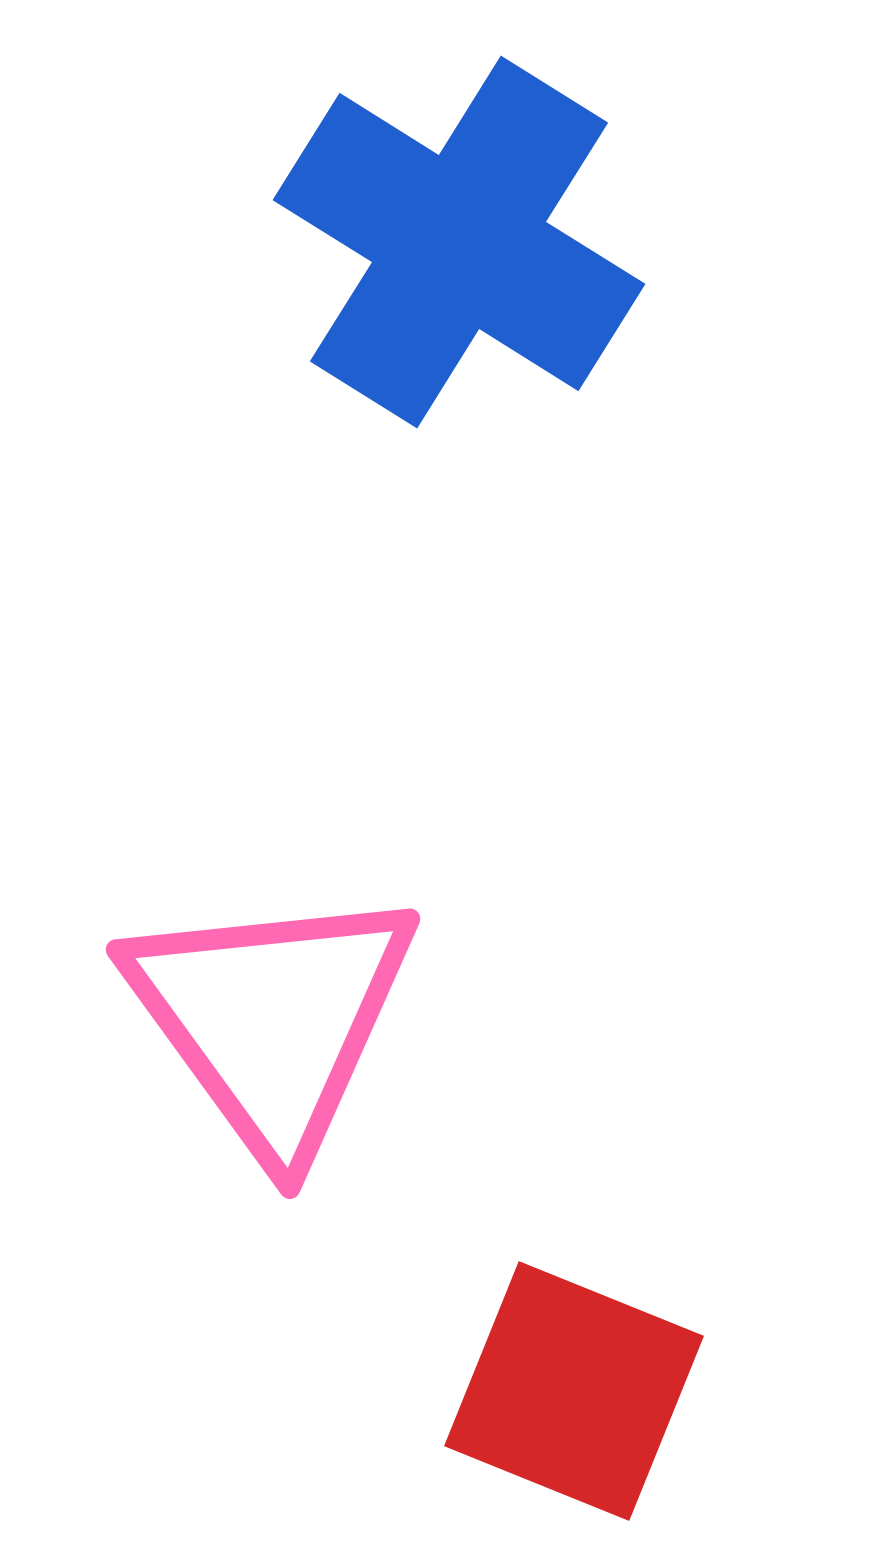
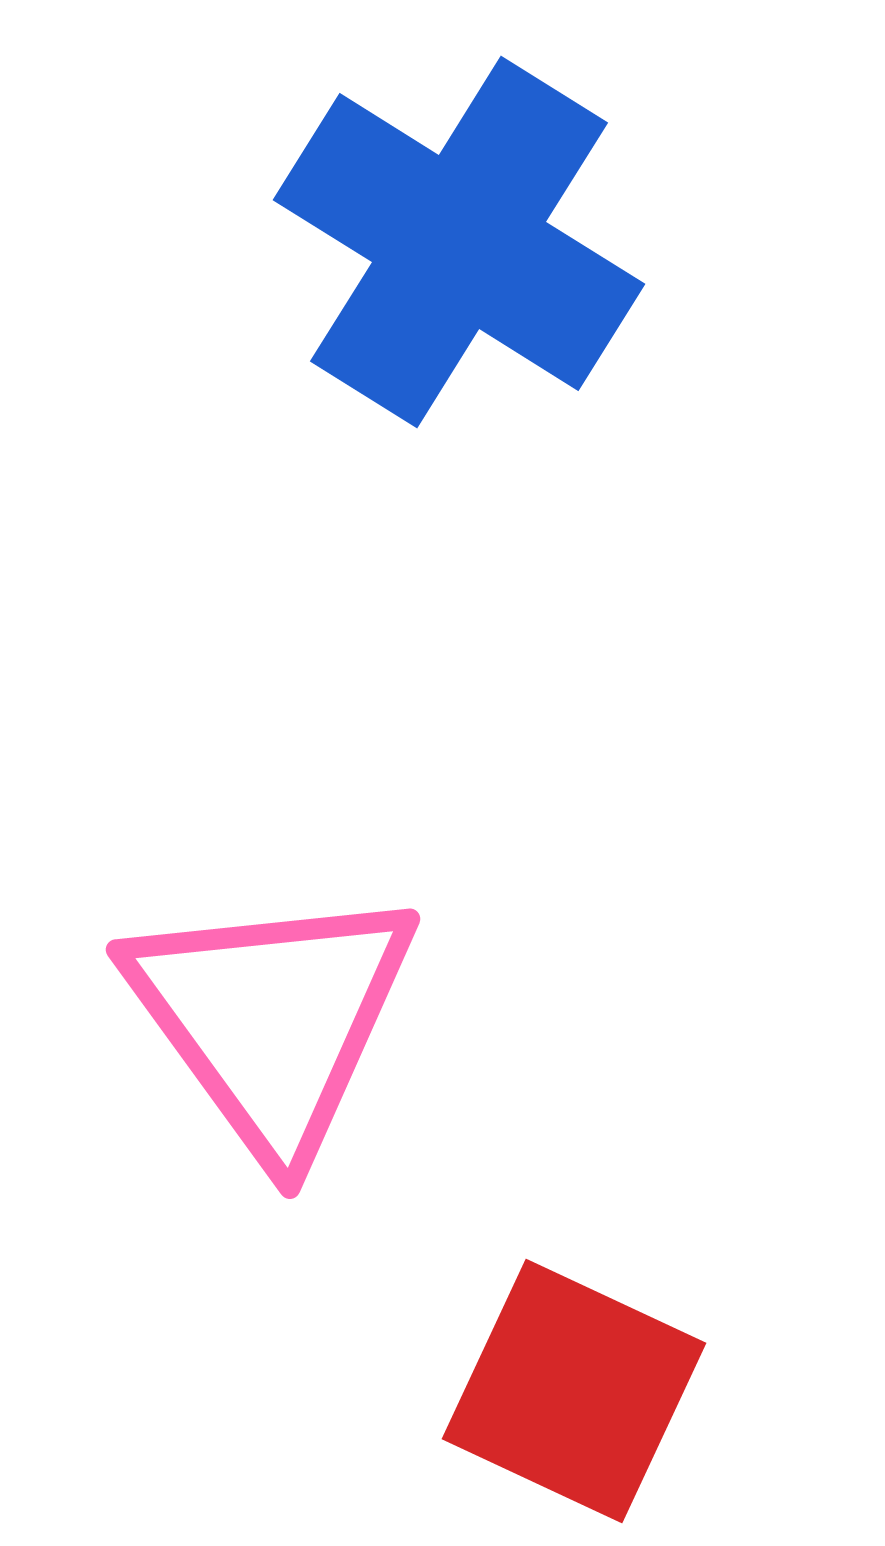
red square: rotated 3 degrees clockwise
